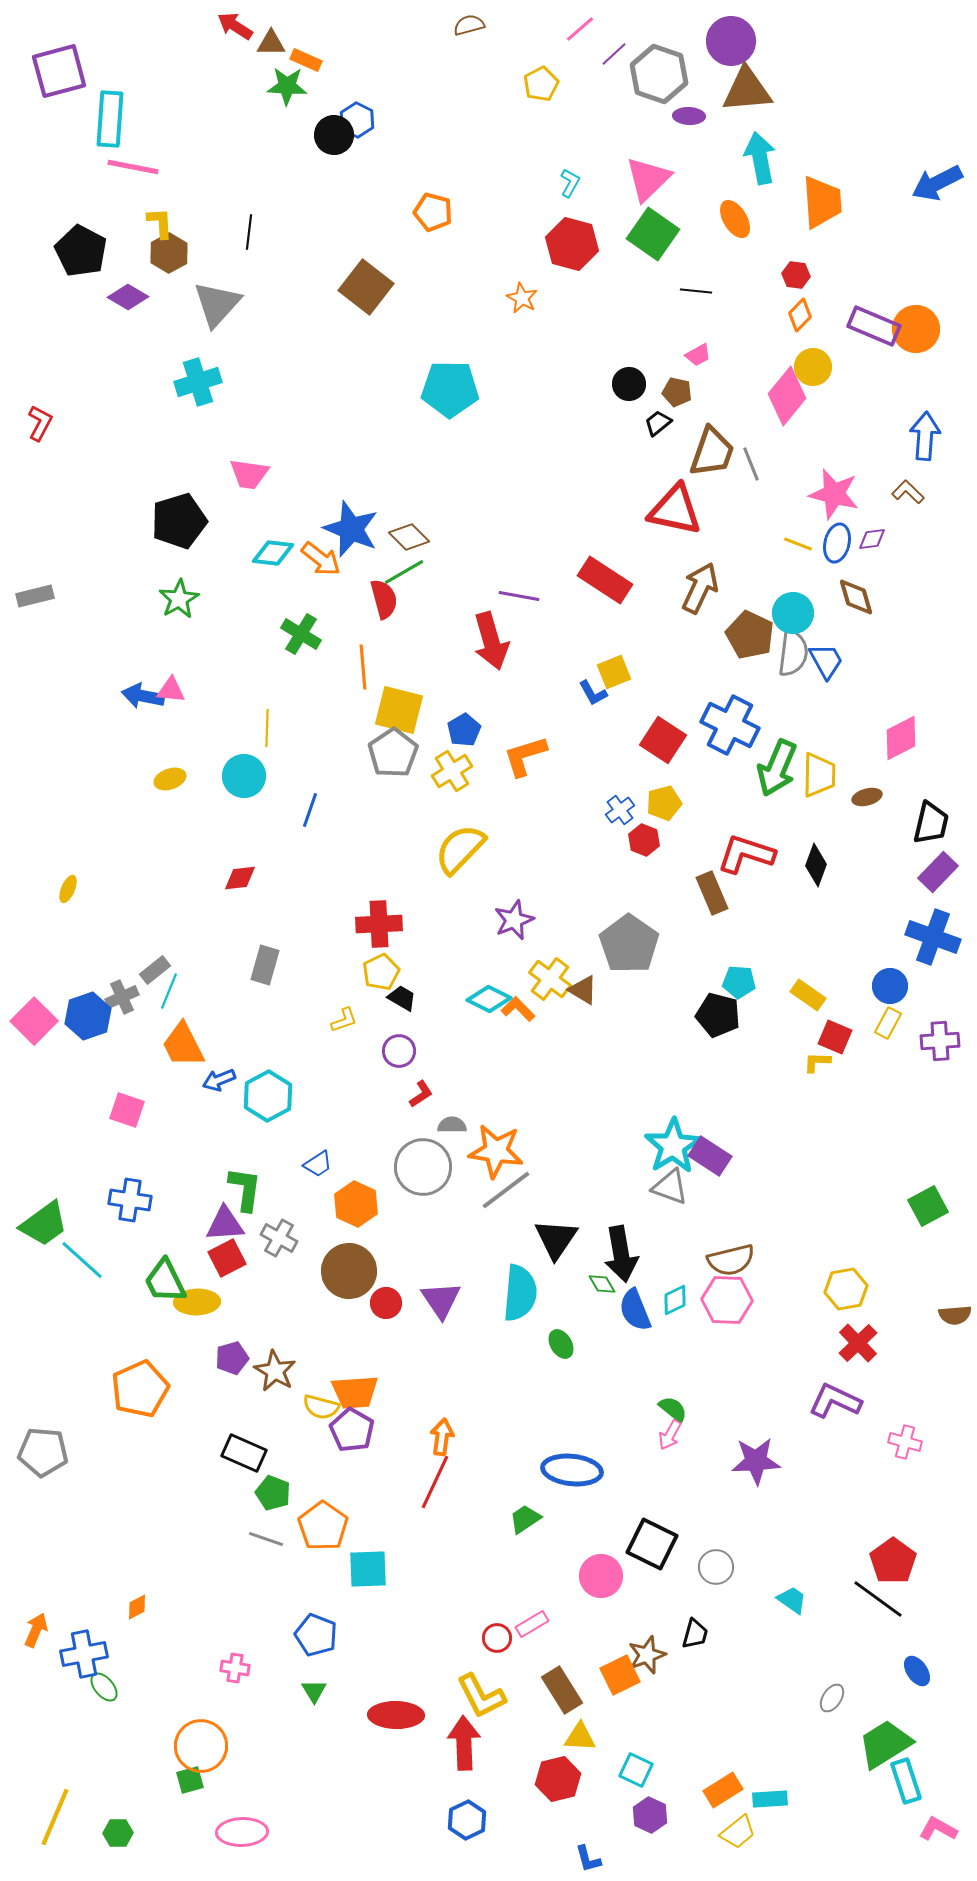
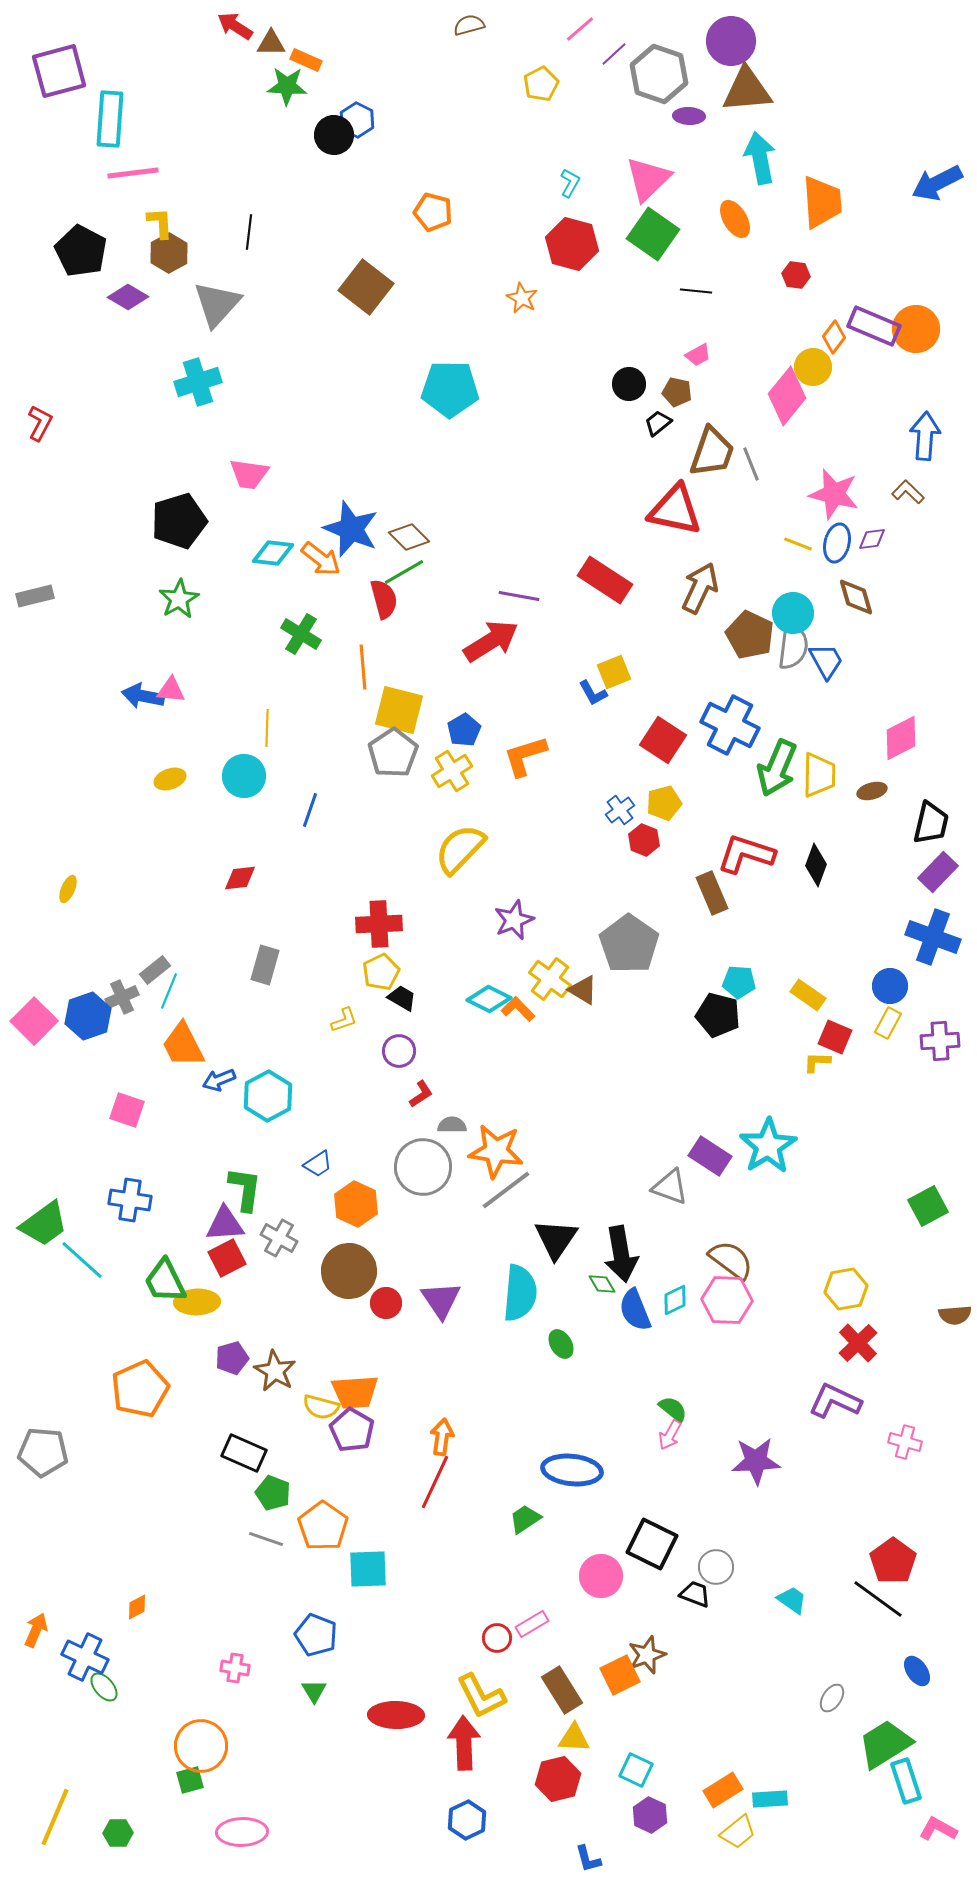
pink line at (133, 167): moved 6 px down; rotated 18 degrees counterclockwise
orange diamond at (800, 315): moved 34 px right, 22 px down; rotated 8 degrees counterclockwise
red arrow at (491, 641): rotated 106 degrees counterclockwise
gray semicircle at (793, 653): moved 7 px up
brown ellipse at (867, 797): moved 5 px right, 6 px up
cyan star at (673, 1146): moved 95 px right
brown semicircle at (731, 1260): rotated 129 degrees counterclockwise
black trapezoid at (695, 1634): moved 40 px up; rotated 84 degrees counterclockwise
blue cross at (84, 1654): moved 1 px right, 3 px down; rotated 36 degrees clockwise
yellow triangle at (580, 1737): moved 6 px left, 1 px down
